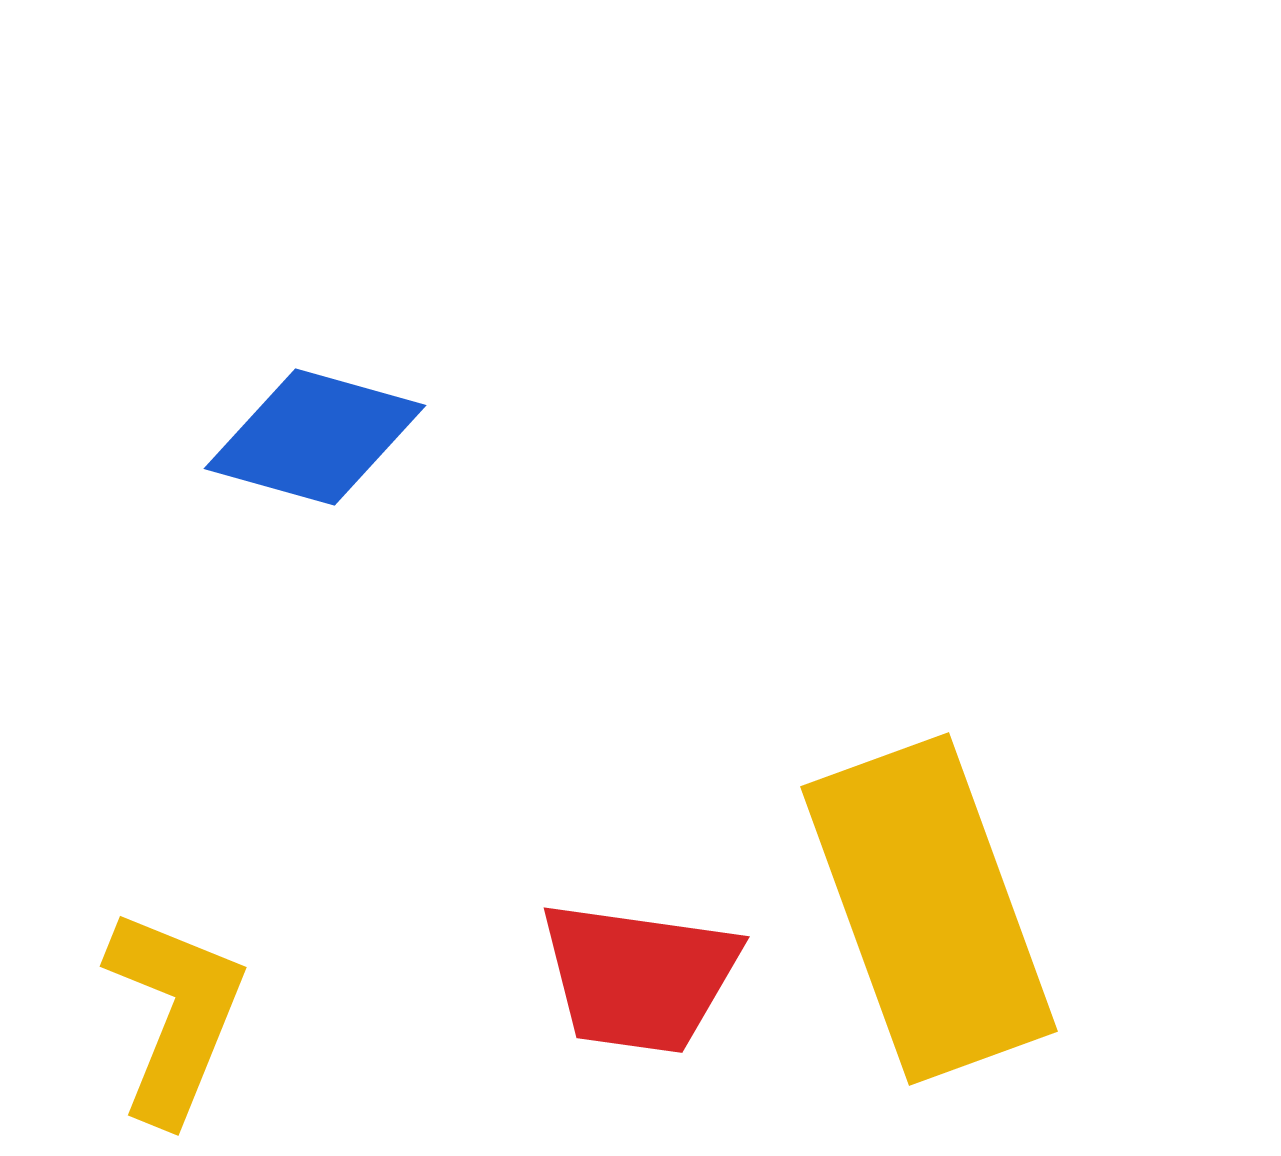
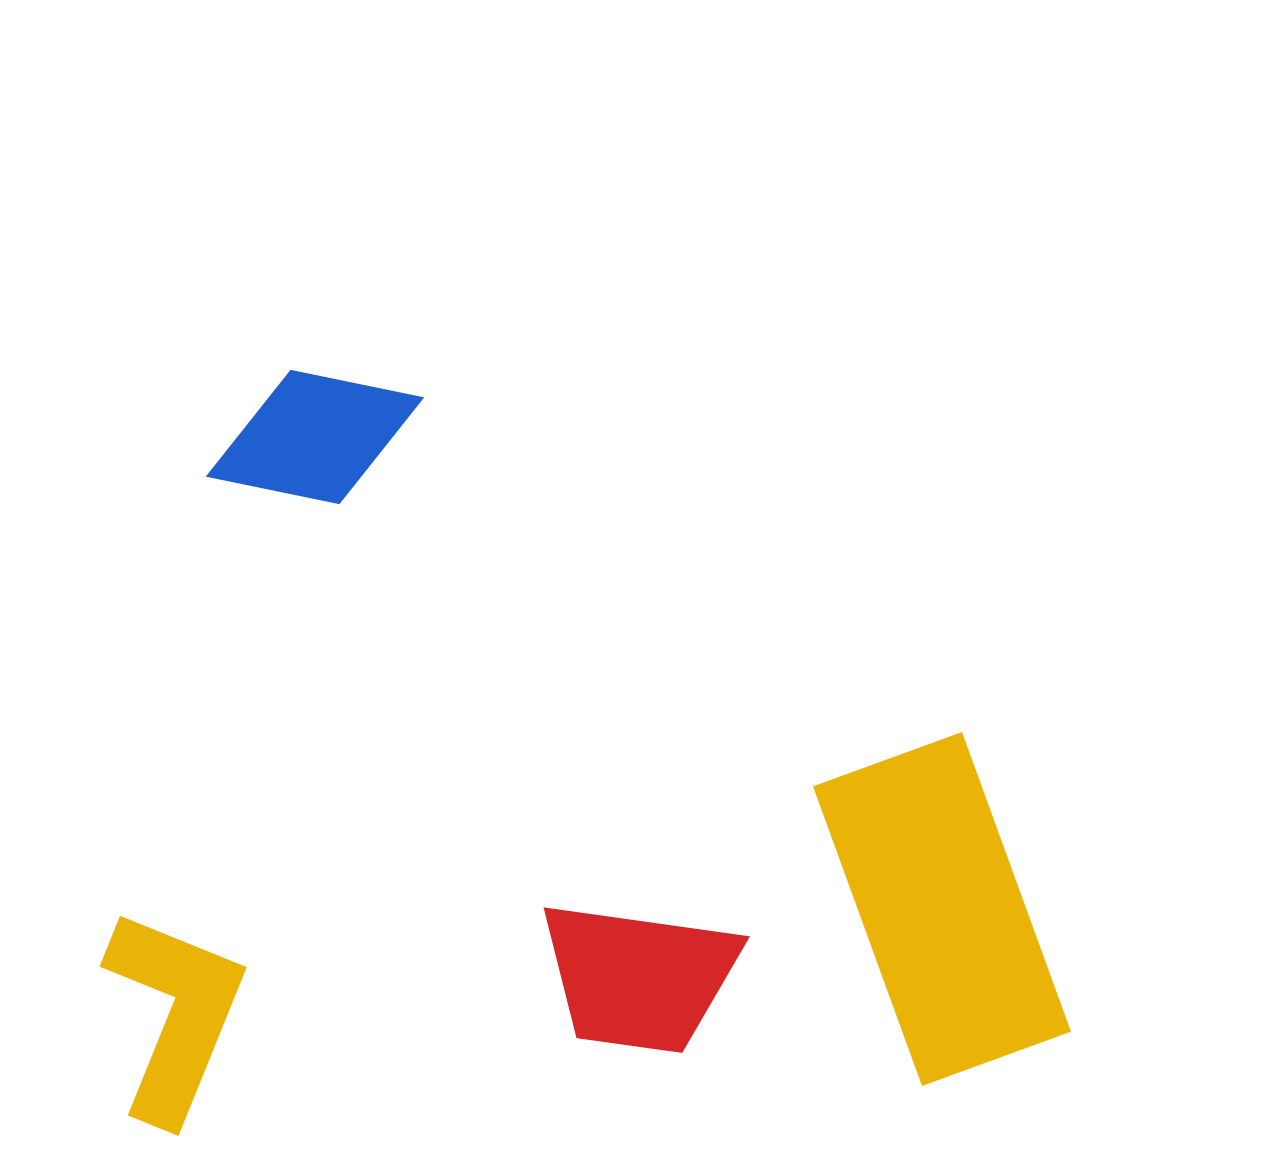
blue diamond: rotated 4 degrees counterclockwise
yellow rectangle: moved 13 px right
